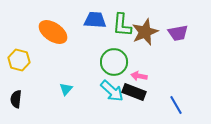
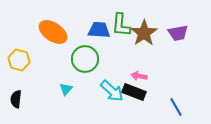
blue trapezoid: moved 4 px right, 10 px down
green L-shape: moved 1 px left
brown star: moved 1 px left, 1 px down; rotated 12 degrees counterclockwise
green circle: moved 29 px left, 3 px up
blue line: moved 2 px down
